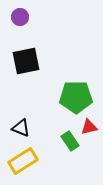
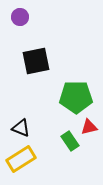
black square: moved 10 px right
yellow rectangle: moved 2 px left, 2 px up
